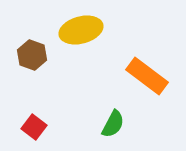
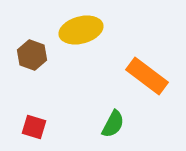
red square: rotated 20 degrees counterclockwise
